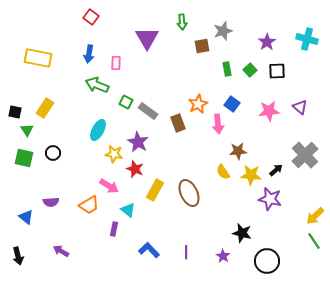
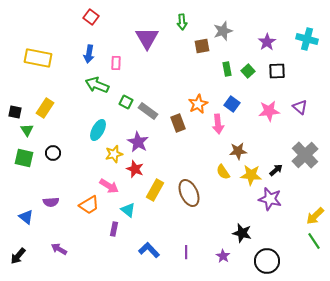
green square at (250, 70): moved 2 px left, 1 px down
yellow star at (114, 154): rotated 24 degrees counterclockwise
purple arrow at (61, 251): moved 2 px left, 2 px up
black arrow at (18, 256): rotated 54 degrees clockwise
